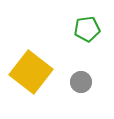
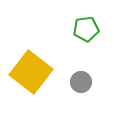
green pentagon: moved 1 px left
